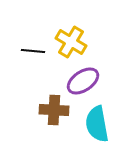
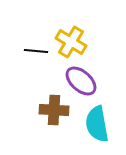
black line: moved 3 px right
purple ellipse: moved 2 px left; rotated 76 degrees clockwise
